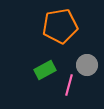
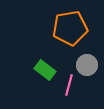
orange pentagon: moved 10 px right, 2 px down
green rectangle: rotated 65 degrees clockwise
